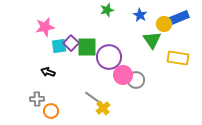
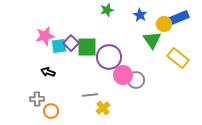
pink star: moved 9 px down
yellow rectangle: rotated 30 degrees clockwise
gray line: moved 2 px left, 2 px up; rotated 42 degrees counterclockwise
